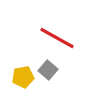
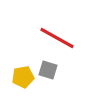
gray square: rotated 24 degrees counterclockwise
